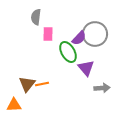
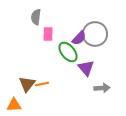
green ellipse: rotated 10 degrees counterclockwise
